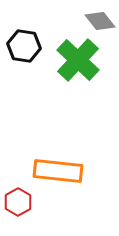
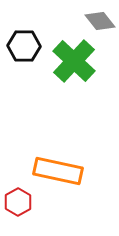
black hexagon: rotated 8 degrees counterclockwise
green cross: moved 4 px left, 1 px down
orange rectangle: rotated 6 degrees clockwise
